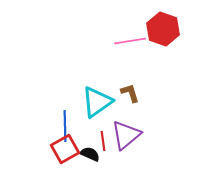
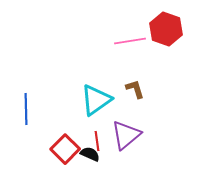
red hexagon: moved 3 px right
brown L-shape: moved 5 px right, 4 px up
cyan triangle: moved 1 px left, 2 px up
blue line: moved 39 px left, 17 px up
red line: moved 6 px left
red square: rotated 16 degrees counterclockwise
